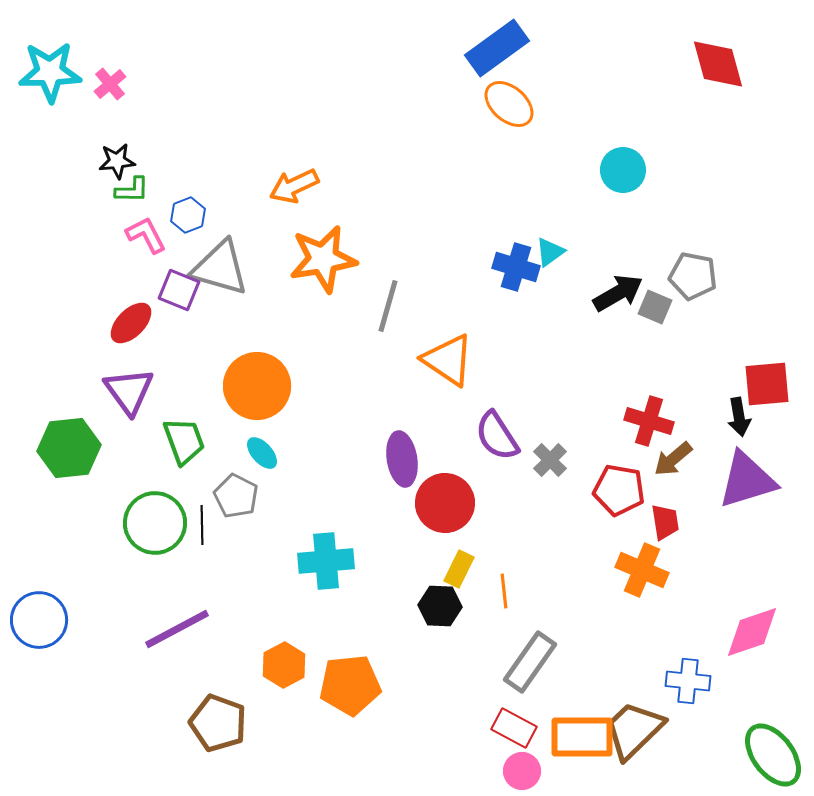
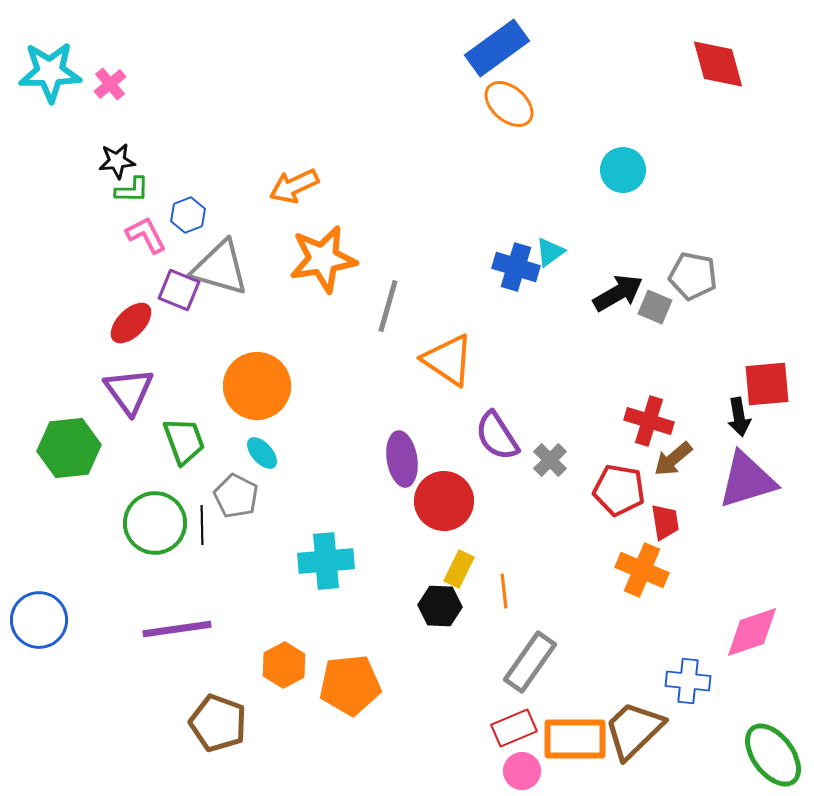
red circle at (445, 503): moved 1 px left, 2 px up
purple line at (177, 629): rotated 20 degrees clockwise
red rectangle at (514, 728): rotated 51 degrees counterclockwise
orange rectangle at (582, 737): moved 7 px left, 2 px down
